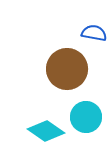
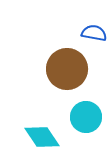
cyan diamond: moved 4 px left, 6 px down; rotated 21 degrees clockwise
